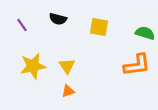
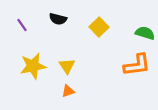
yellow square: rotated 36 degrees clockwise
